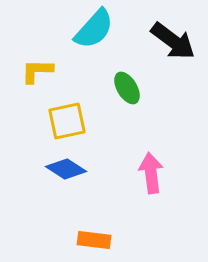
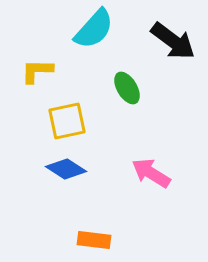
pink arrow: rotated 51 degrees counterclockwise
